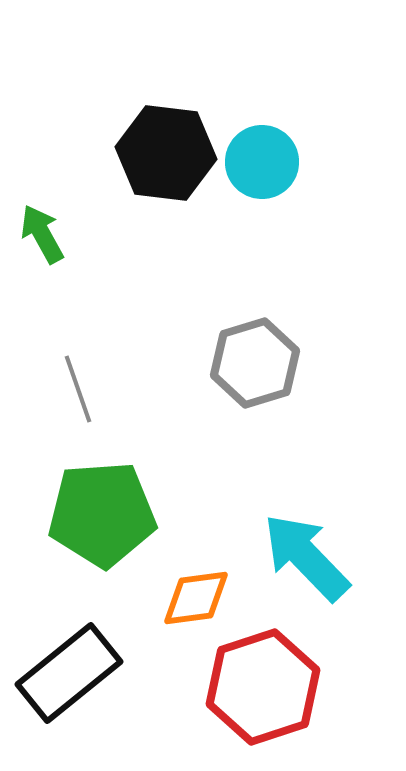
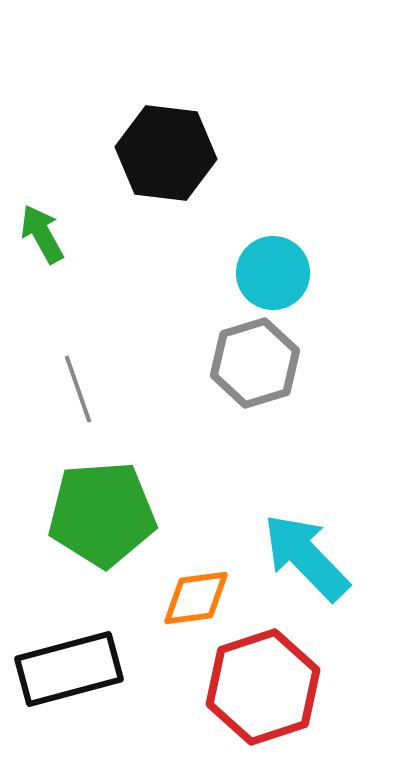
cyan circle: moved 11 px right, 111 px down
black rectangle: moved 4 px up; rotated 24 degrees clockwise
